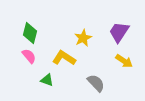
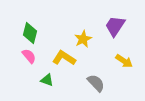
purple trapezoid: moved 4 px left, 6 px up
yellow star: moved 1 px down
